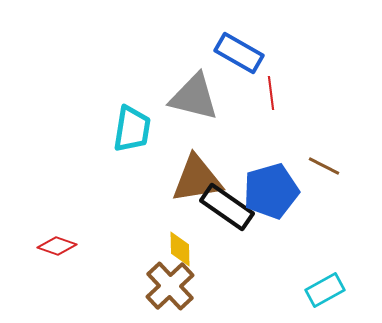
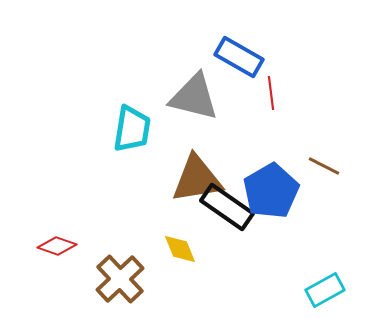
blue rectangle: moved 4 px down
blue pentagon: rotated 14 degrees counterclockwise
yellow diamond: rotated 21 degrees counterclockwise
brown cross: moved 50 px left, 7 px up
